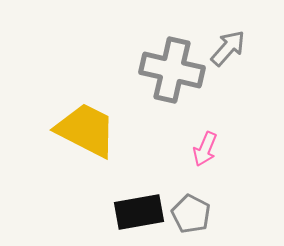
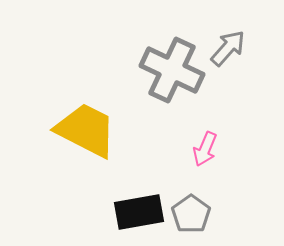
gray cross: rotated 12 degrees clockwise
gray pentagon: rotated 9 degrees clockwise
